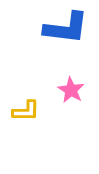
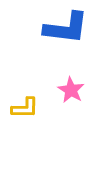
yellow L-shape: moved 1 px left, 3 px up
